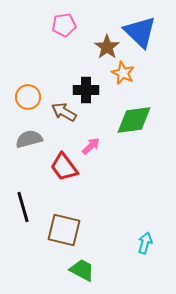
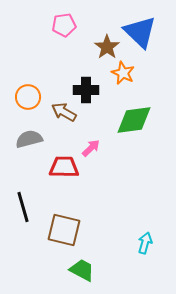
pink arrow: moved 2 px down
red trapezoid: rotated 128 degrees clockwise
